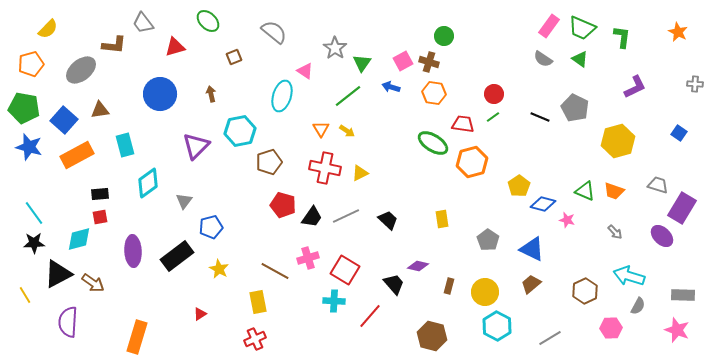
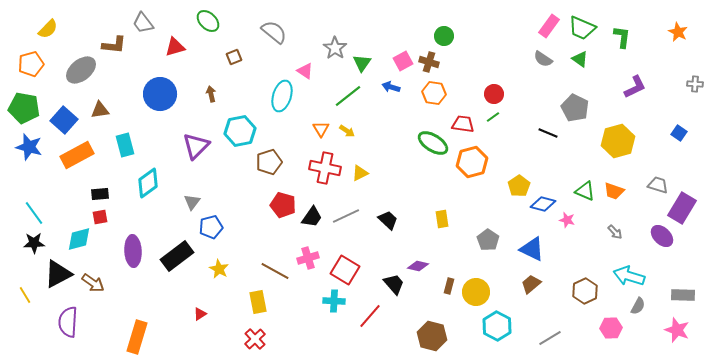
black line at (540, 117): moved 8 px right, 16 px down
gray triangle at (184, 201): moved 8 px right, 1 px down
yellow circle at (485, 292): moved 9 px left
red cross at (255, 339): rotated 20 degrees counterclockwise
